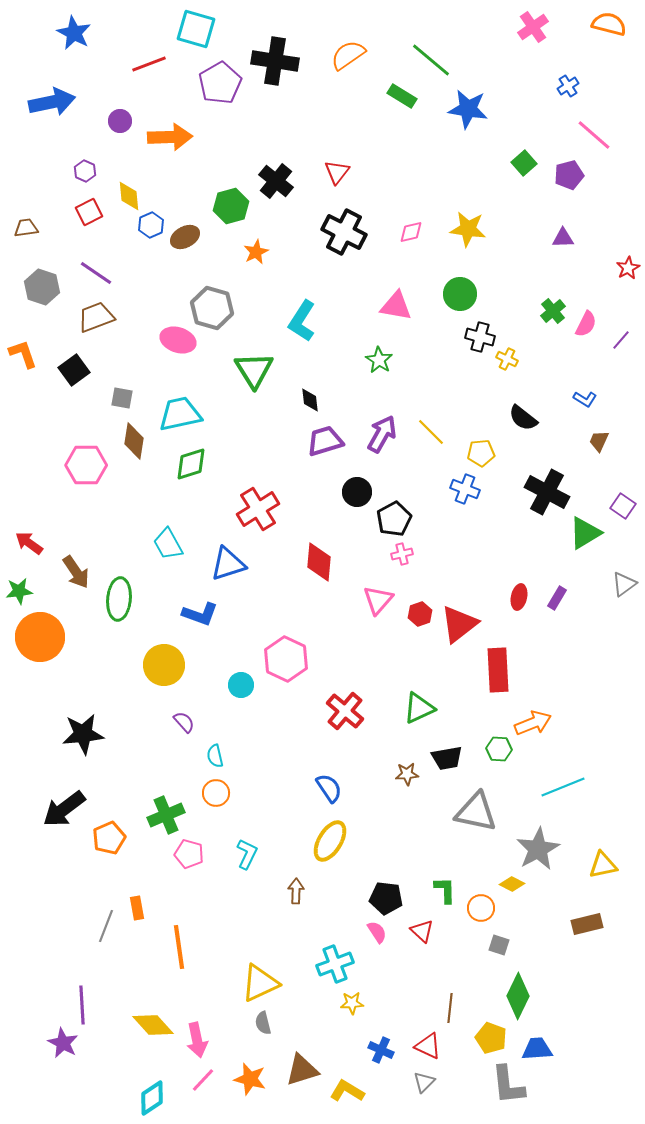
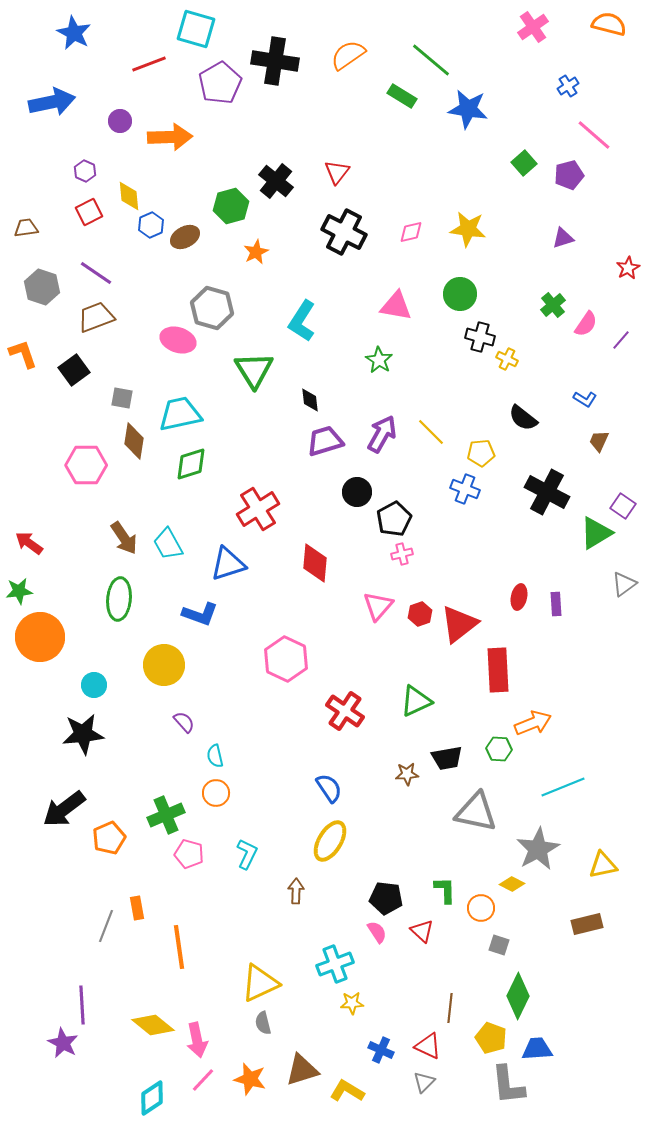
purple triangle at (563, 238): rotated 15 degrees counterclockwise
green cross at (553, 311): moved 6 px up
pink semicircle at (586, 324): rotated 8 degrees clockwise
green triangle at (585, 533): moved 11 px right
red diamond at (319, 562): moved 4 px left, 1 px down
brown arrow at (76, 572): moved 48 px right, 34 px up
purple rectangle at (557, 598): moved 1 px left, 6 px down; rotated 35 degrees counterclockwise
pink triangle at (378, 600): moved 6 px down
cyan circle at (241, 685): moved 147 px left
green triangle at (419, 708): moved 3 px left, 7 px up
red cross at (345, 711): rotated 6 degrees counterclockwise
yellow diamond at (153, 1025): rotated 9 degrees counterclockwise
